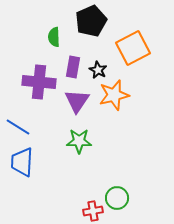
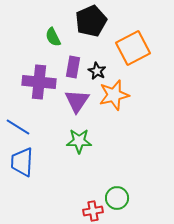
green semicircle: moved 1 px left; rotated 24 degrees counterclockwise
black star: moved 1 px left, 1 px down
